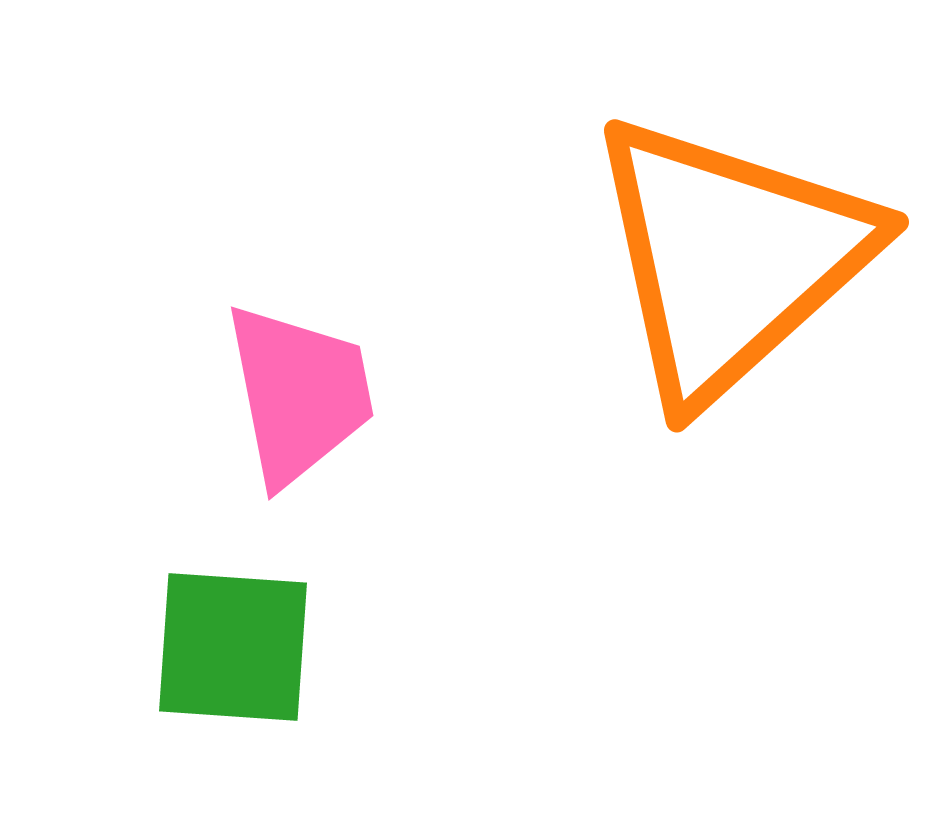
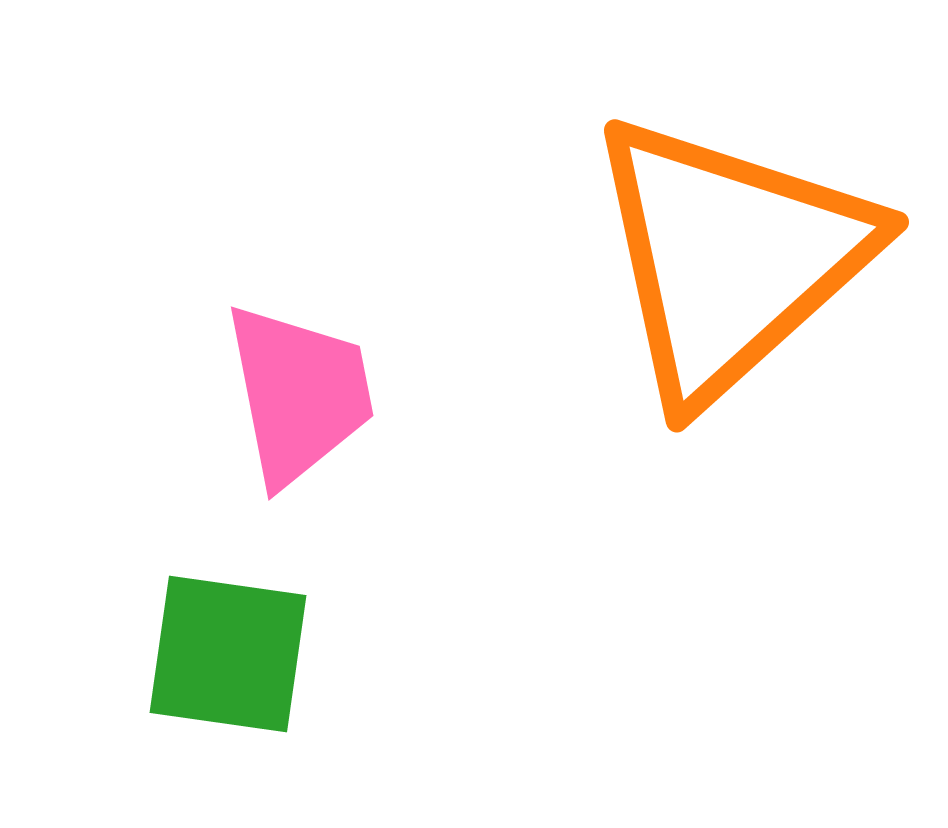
green square: moved 5 px left, 7 px down; rotated 4 degrees clockwise
